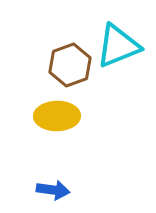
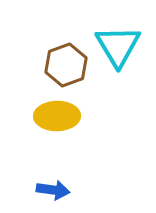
cyan triangle: rotated 39 degrees counterclockwise
brown hexagon: moved 4 px left
